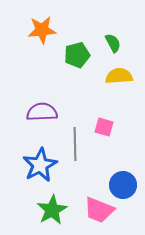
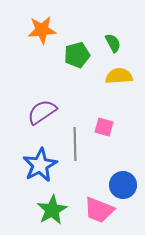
purple semicircle: rotated 32 degrees counterclockwise
